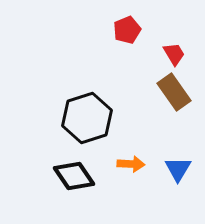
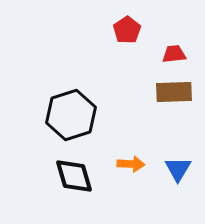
red pentagon: rotated 12 degrees counterclockwise
red trapezoid: rotated 65 degrees counterclockwise
brown rectangle: rotated 57 degrees counterclockwise
black hexagon: moved 16 px left, 3 px up
black diamond: rotated 18 degrees clockwise
